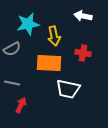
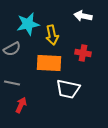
yellow arrow: moved 2 px left, 1 px up
